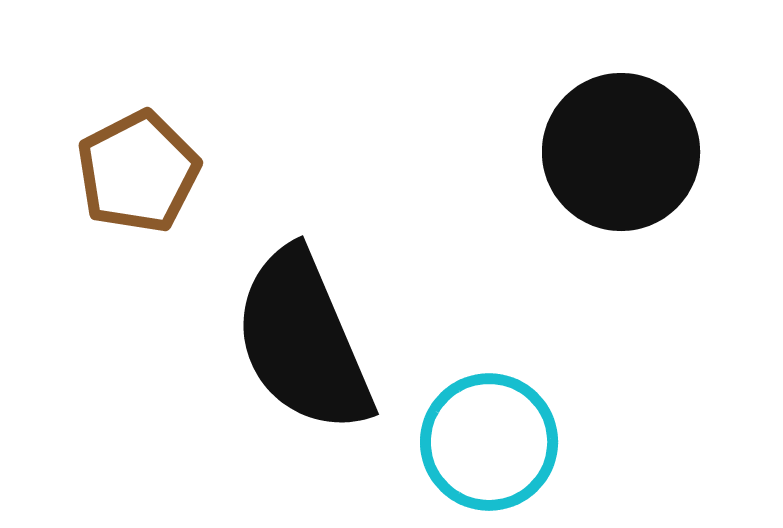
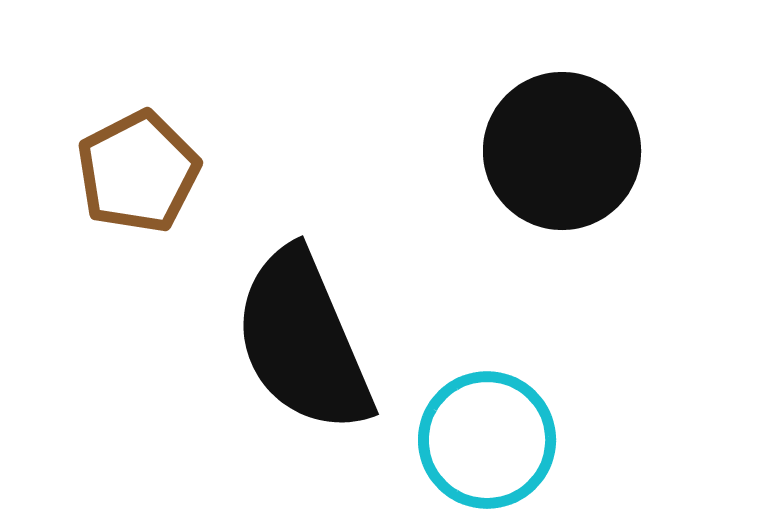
black circle: moved 59 px left, 1 px up
cyan circle: moved 2 px left, 2 px up
